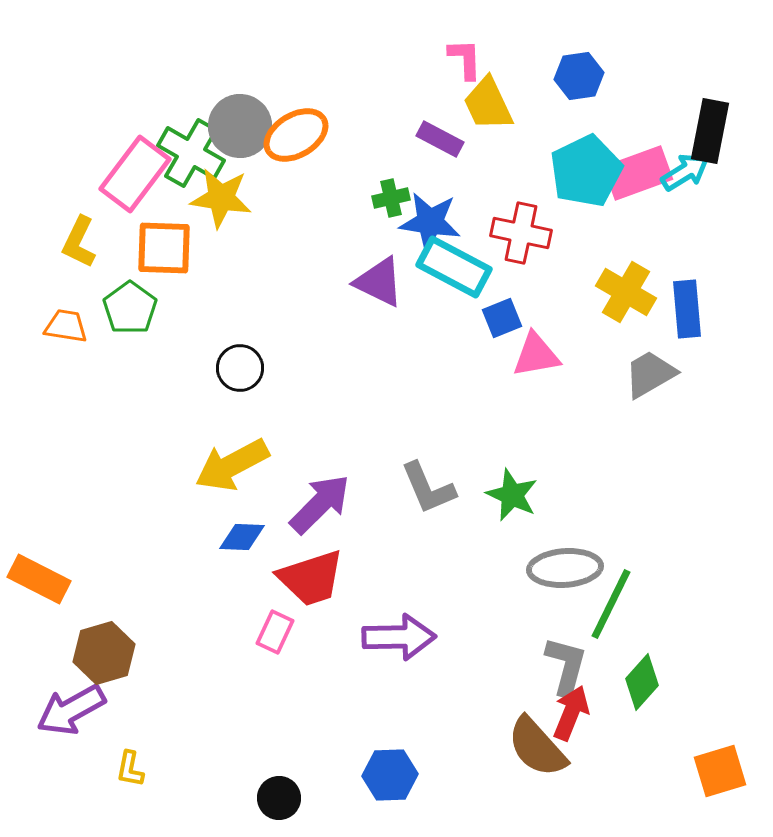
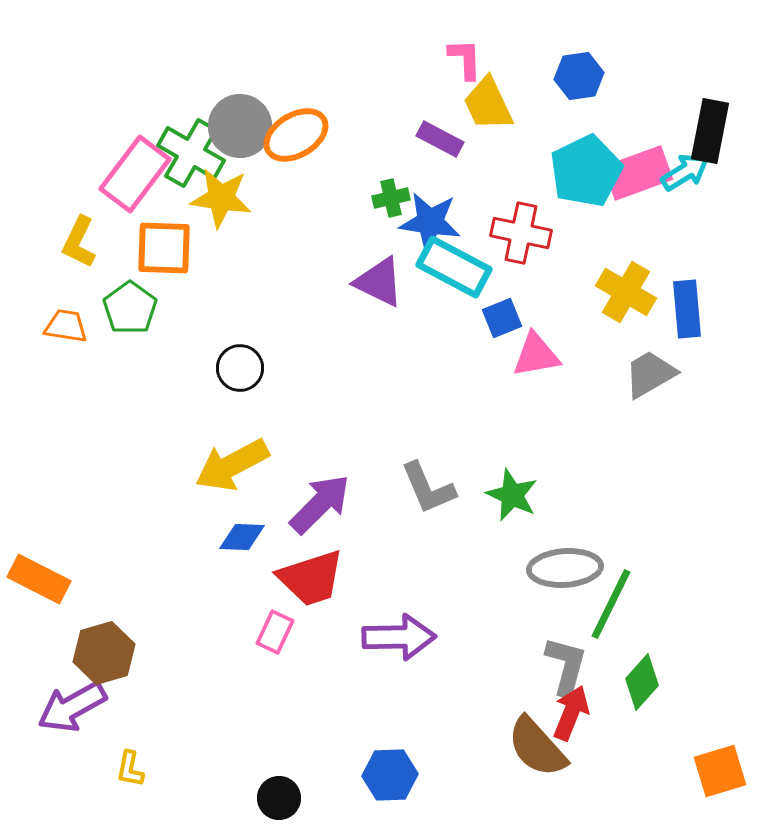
purple arrow at (71, 710): moved 1 px right, 3 px up
